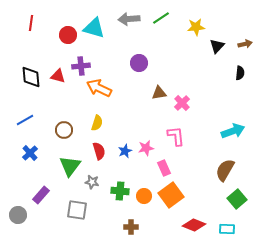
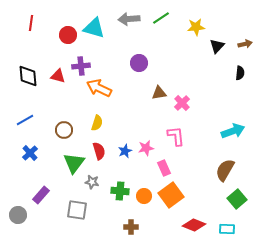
black diamond: moved 3 px left, 1 px up
green triangle: moved 4 px right, 3 px up
